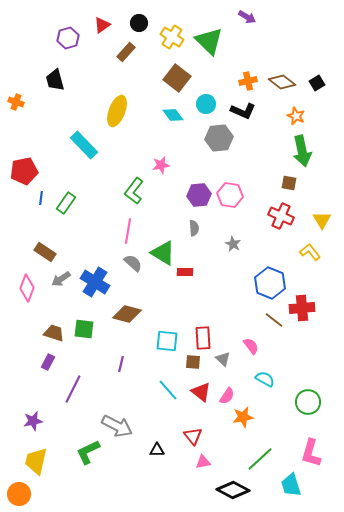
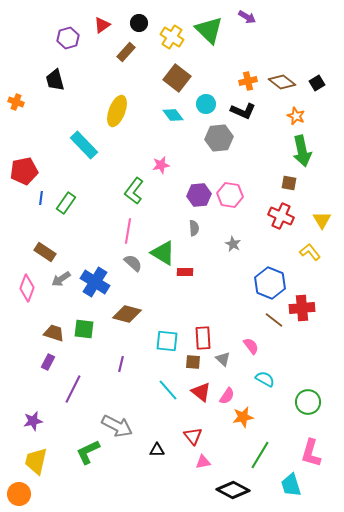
green triangle at (209, 41): moved 11 px up
green line at (260, 459): moved 4 px up; rotated 16 degrees counterclockwise
